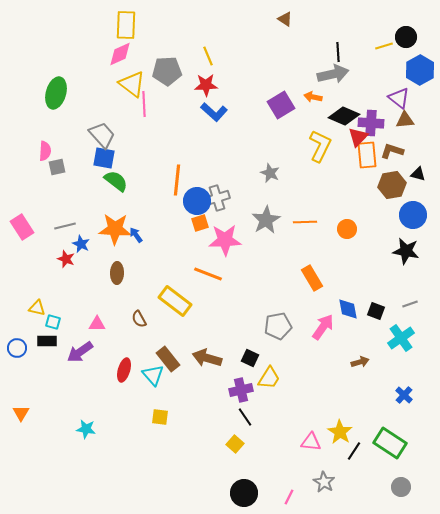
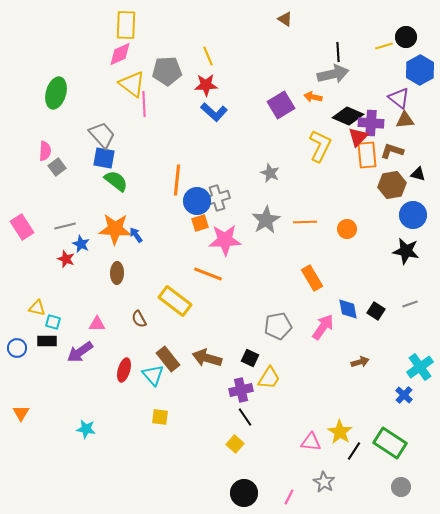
black diamond at (344, 116): moved 4 px right
gray square at (57, 167): rotated 24 degrees counterclockwise
black square at (376, 311): rotated 12 degrees clockwise
cyan cross at (401, 338): moved 19 px right, 29 px down
